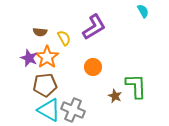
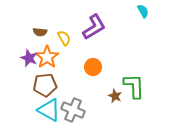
green L-shape: moved 2 px left
